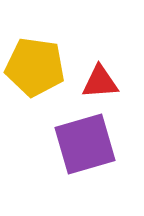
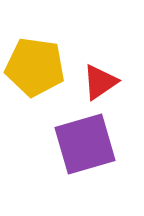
red triangle: rotated 30 degrees counterclockwise
